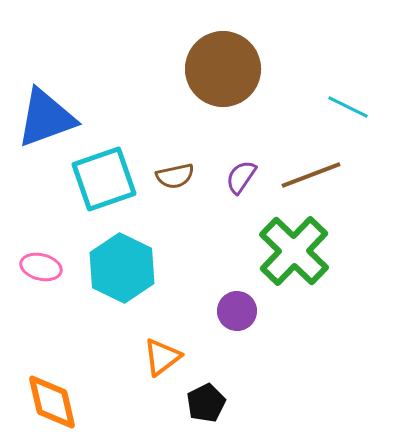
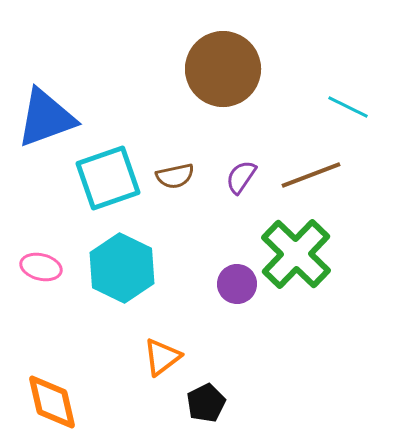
cyan square: moved 4 px right, 1 px up
green cross: moved 2 px right, 3 px down
purple circle: moved 27 px up
